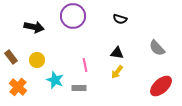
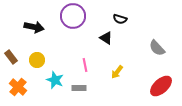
black triangle: moved 11 px left, 15 px up; rotated 24 degrees clockwise
